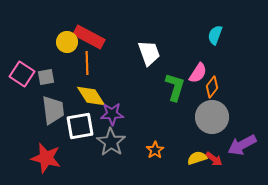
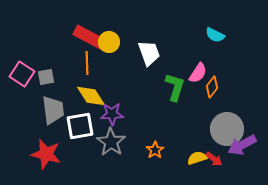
cyan semicircle: rotated 84 degrees counterclockwise
yellow circle: moved 42 px right
gray circle: moved 15 px right, 12 px down
red star: moved 4 px up
